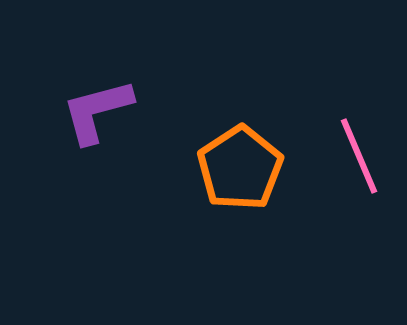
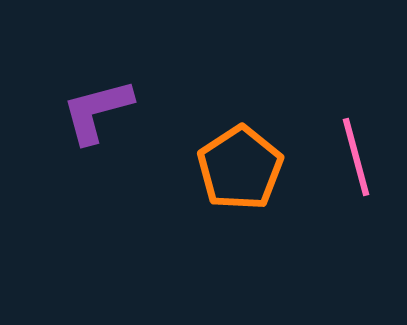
pink line: moved 3 px left, 1 px down; rotated 8 degrees clockwise
